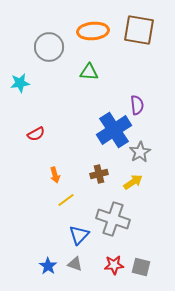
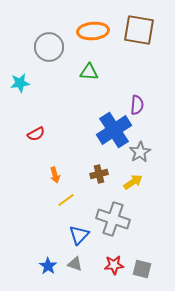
purple semicircle: rotated 12 degrees clockwise
gray square: moved 1 px right, 2 px down
